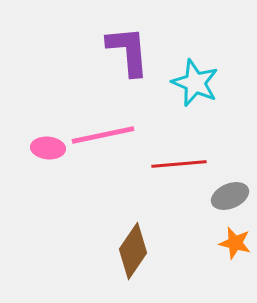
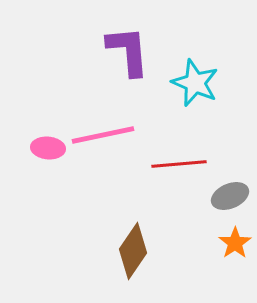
orange star: rotated 24 degrees clockwise
